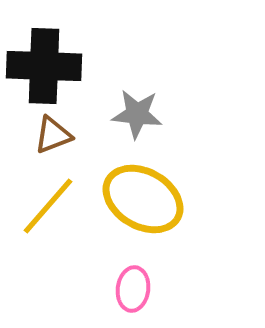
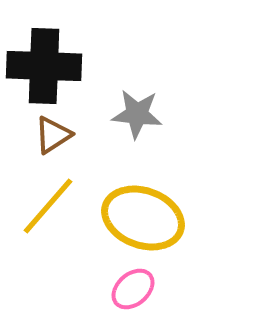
brown triangle: rotated 12 degrees counterclockwise
yellow ellipse: moved 19 px down; rotated 10 degrees counterclockwise
pink ellipse: rotated 42 degrees clockwise
